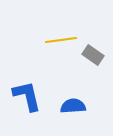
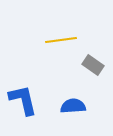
gray rectangle: moved 10 px down
blue L-shape: moved 4 px left, 4 px down
